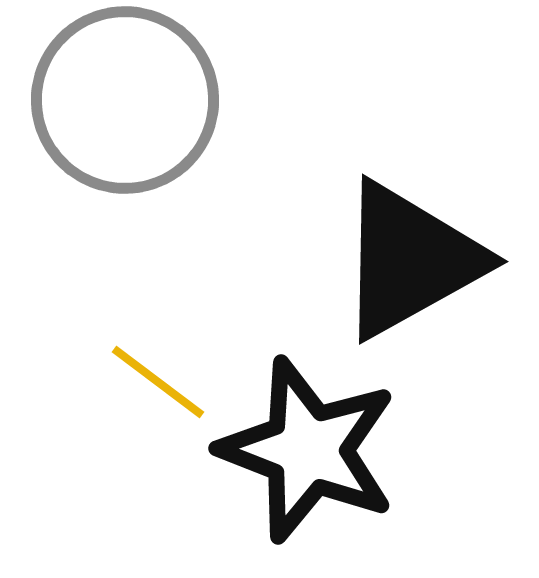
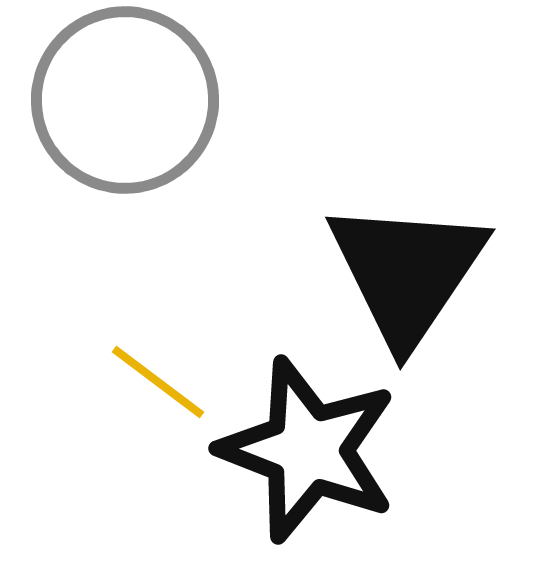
black triangle: moved 3 px left, 12 px down; rotated 27 degrees counterclockwise
